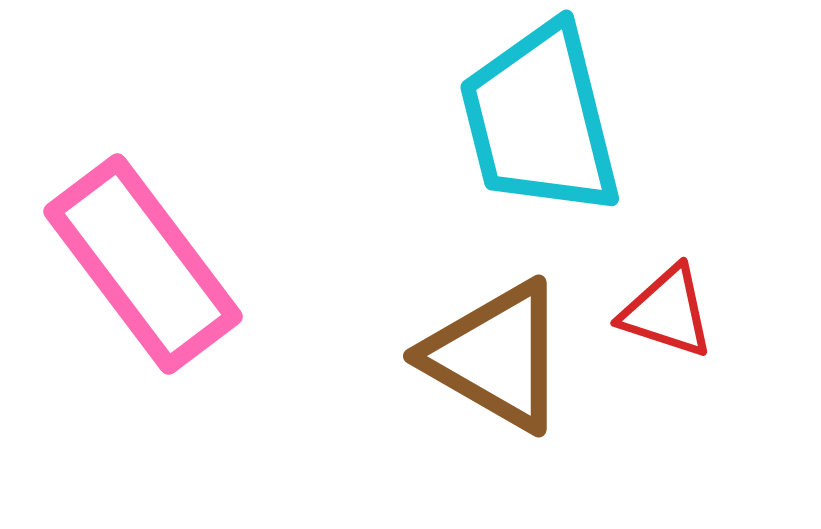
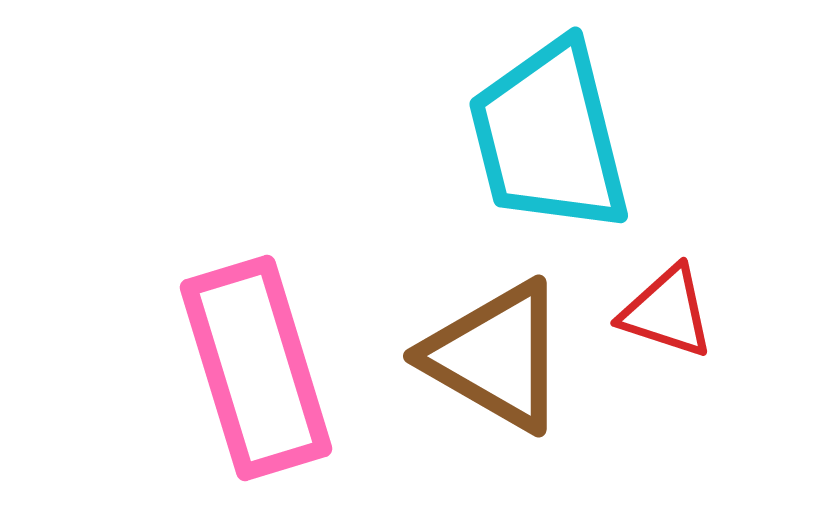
cyan trapezoid: moved 9 px right, 17 px down
pink rectangle: moved 113 px right, 104 px down; rotated 20 degrees clockwise
